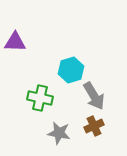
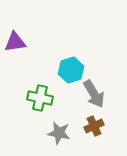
purple triangle: rotated 10 degrees counterclockwise
gray arrow: moved 2 px up
